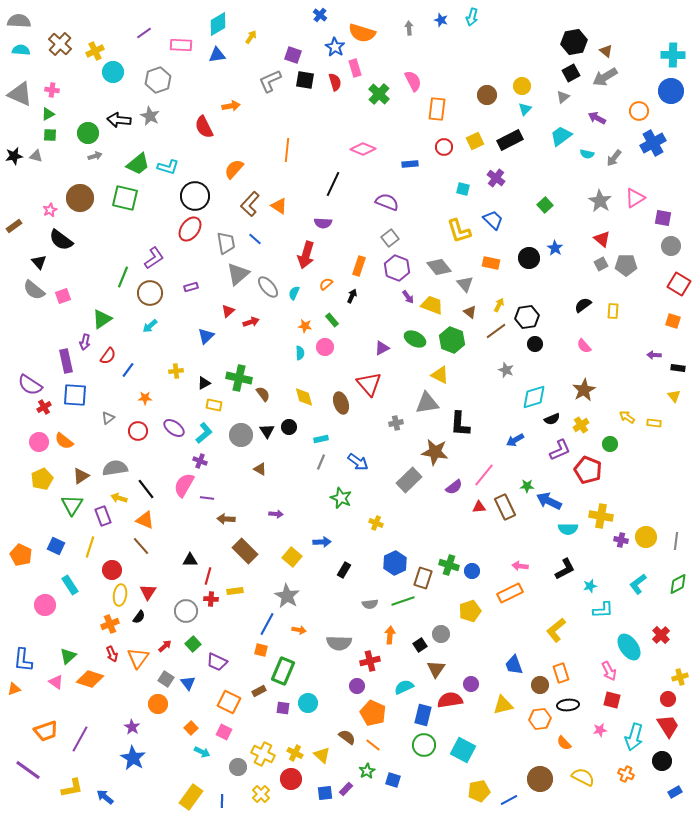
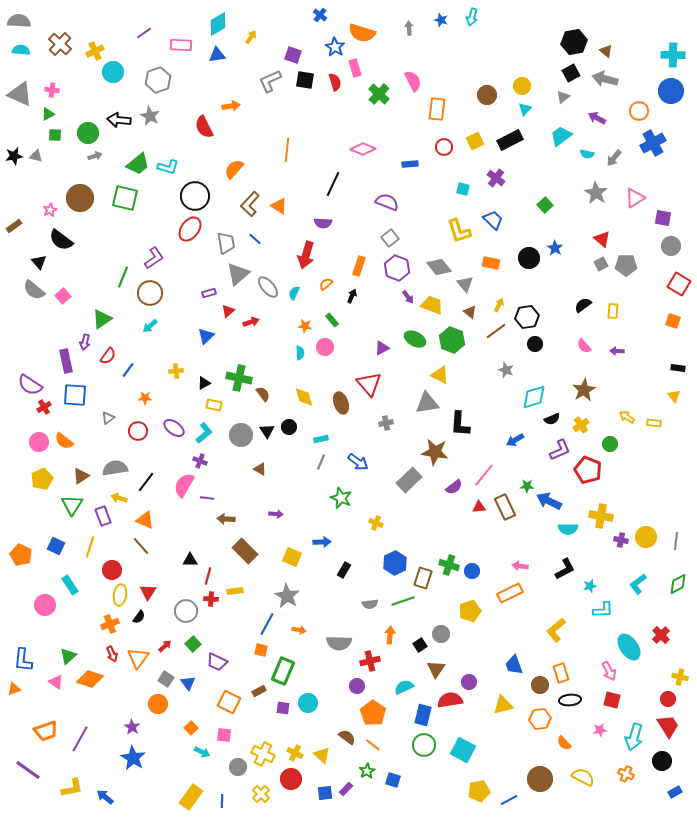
gray arrow at (605, 77): moved 2 px down; rotated 45 degrees clockwise
green square at (50, 135): moved 5 px right
gray star at (600, 201): moved 4 px left, 8 px up
purple rectangle at (191, 287): moved 18 px right, 6 px down
pink square at (63, 296): rotated 21 degrees counterclockwise
purple arrow at (654, 355): moved 37 px left, 4 px up
gray cross at (396, 423): moved 10 px left
black line at (146, 489): moved 7 px up; rotated 75 degrees clockwise
yellow square at (292, 557): rotated 18 degrees counterclockwise
yellow cross at (680, 677): rotated 28 degrees clockwise
purple circle at (471, 684): moved 2 px left, 2 px up
black ellipse at (568, 705): moved 2 px right, 5 px up
orange pentagon at (373, 713): rotated 10 degrees clockwise
pink square at (224, 732): moved 3 px down; rotated 21 degrees counterclockwise
